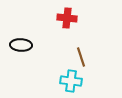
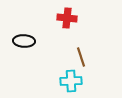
black ellipse: moved 3 px right, 4 px up
cyan cross: rotated 10 degrees counterclockwise
